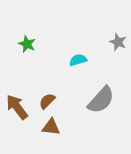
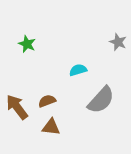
cyan semicircle: moved 10 px down
brown semicircle: rotated 24 degrees clockwise
